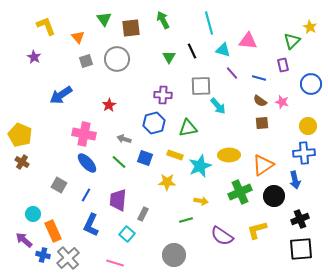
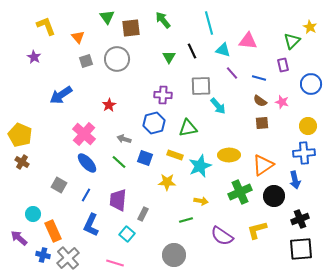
green triangle at (104, 19): moved 3 px right, 2 px up
green arrow at (163, 20): rotated 12 degrees counterclockwise
pink cross at (84, 134): rotated 30 degrees clockwise
purple arrow at (24, 240): moved 5 px left, 2 px up
